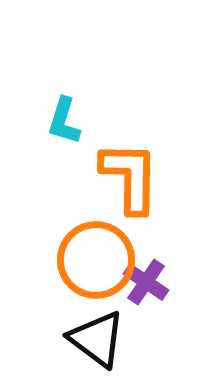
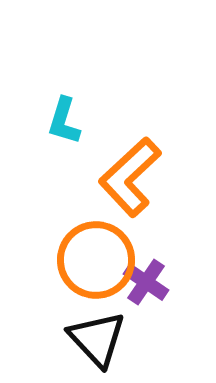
orange L-shape: rotated 134 degrees counterclockwise
black triangle: rotated 10 degrees clockwise
